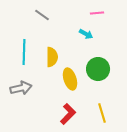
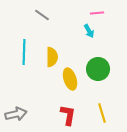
cyan arrow: moved 3 px right, 3 px up; rotated 32 degrees clockwise
gray arrow: moved 5 px left, 26 px down
red L-shape: moved 1 px down; rotated 35 degrees counterclockwise
